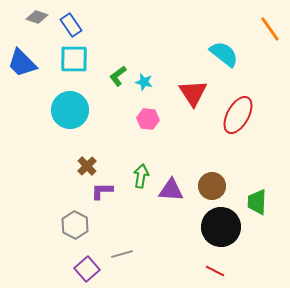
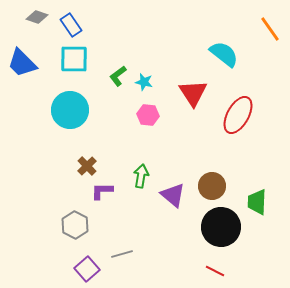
pink hexagon: moved 4 px up
purple triangle: moved 2 px right, 5 px down; rotated 36 degrees clockwise
